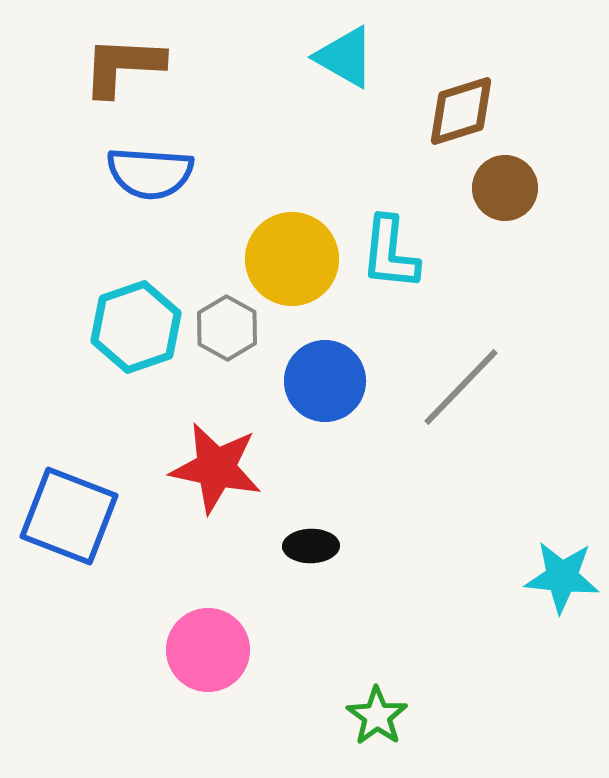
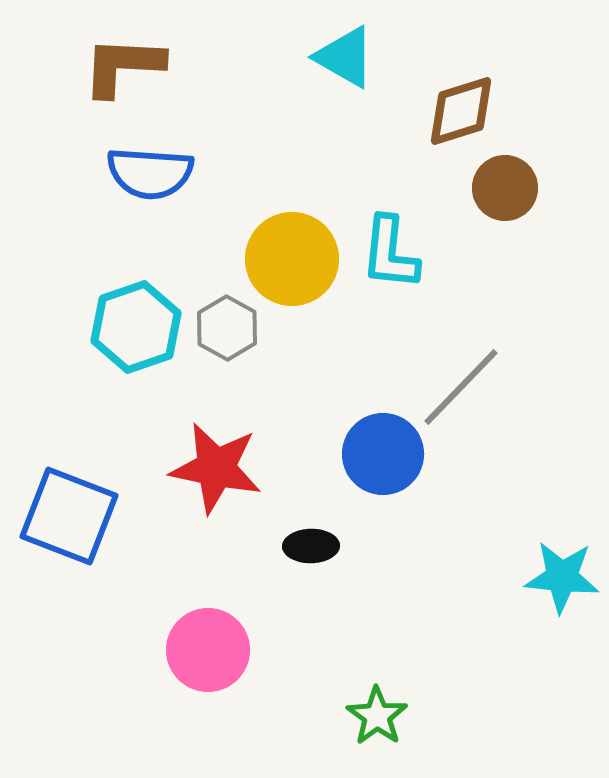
blue circle: moved 58 px right, 73 px down
